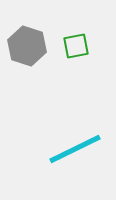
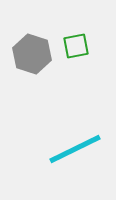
gray hexagon: moved 5 px right, 8 px down
